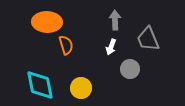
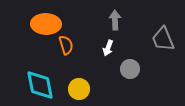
orange ellipse: moved 1 px left, 2 px down
gray trapezoid: moved 15 px right
white arrow: moved 3 px left, 1 px down
yellow circle: moved 2 px left, 1 px down
